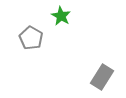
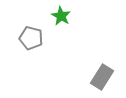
gray pentagon: rotated 15 degrees counterclockwise
